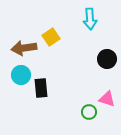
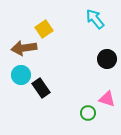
cyan arrow: moved 5 px right; rotated 145 degrees clockwise
yellow square: moved 7 px left, 8 px up
black rectangle: rotated 30 degrees counterclockwise
green circle: moved 1 px left, 1 px down
